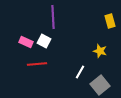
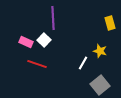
purple line: moved 1 px down
yellow rectangle: moved 2 px down
white square: moved 1 px up; rotated 16 degrees clockwise
red line: rotated 24 degrees clockwise
white line: moved 3 px right, 9 px up
